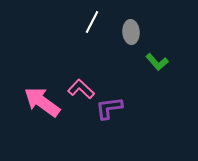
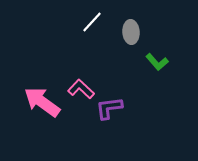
white line: rotated 15 degrees clockwise
